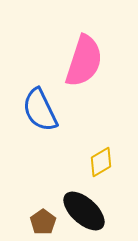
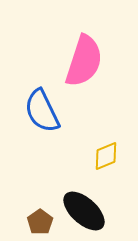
blue semicircle: moved 2 px right, 1 px down
yellow diamond: moved 5 px right, 6 px up; rotated 8 degrees clockwise
brown pentagon: moved 3 px left
